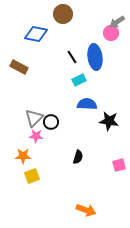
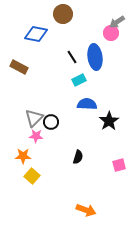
black star: rotated 30 degrees clockwise
yellow square: rotated 28 degrees counterclockwise
